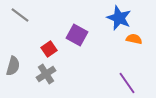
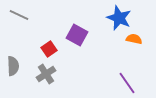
gray line: moved 1 px left; rotated 12 degrees counterclockwise
gray semicircle: rotated 18 degrees counterclockwise
